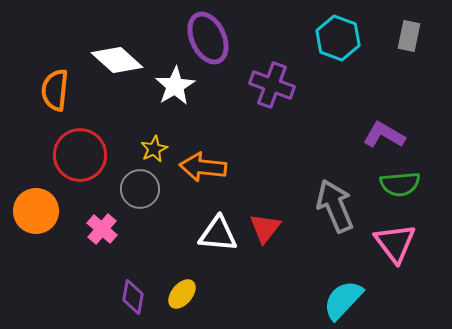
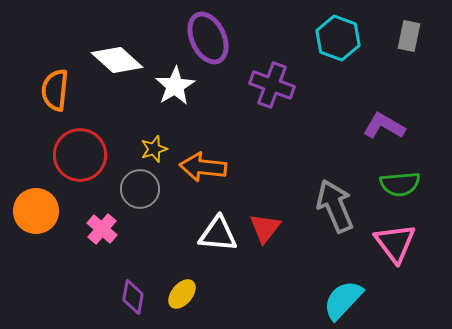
purple L-shape: moved 9 px up
yellow star: rotated 8 degrees clockwise
